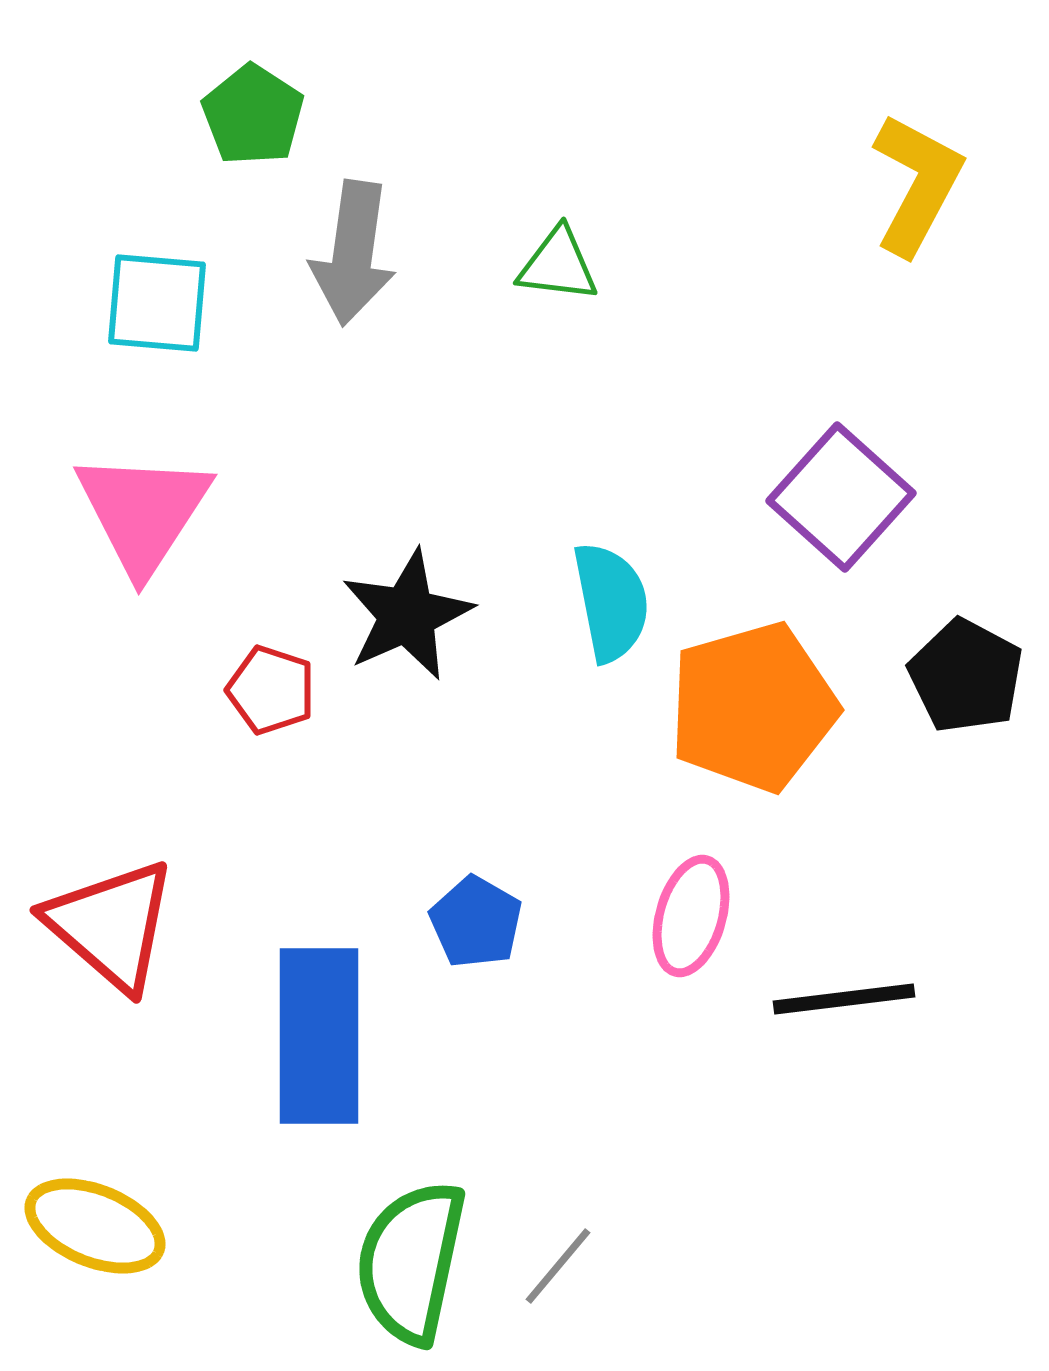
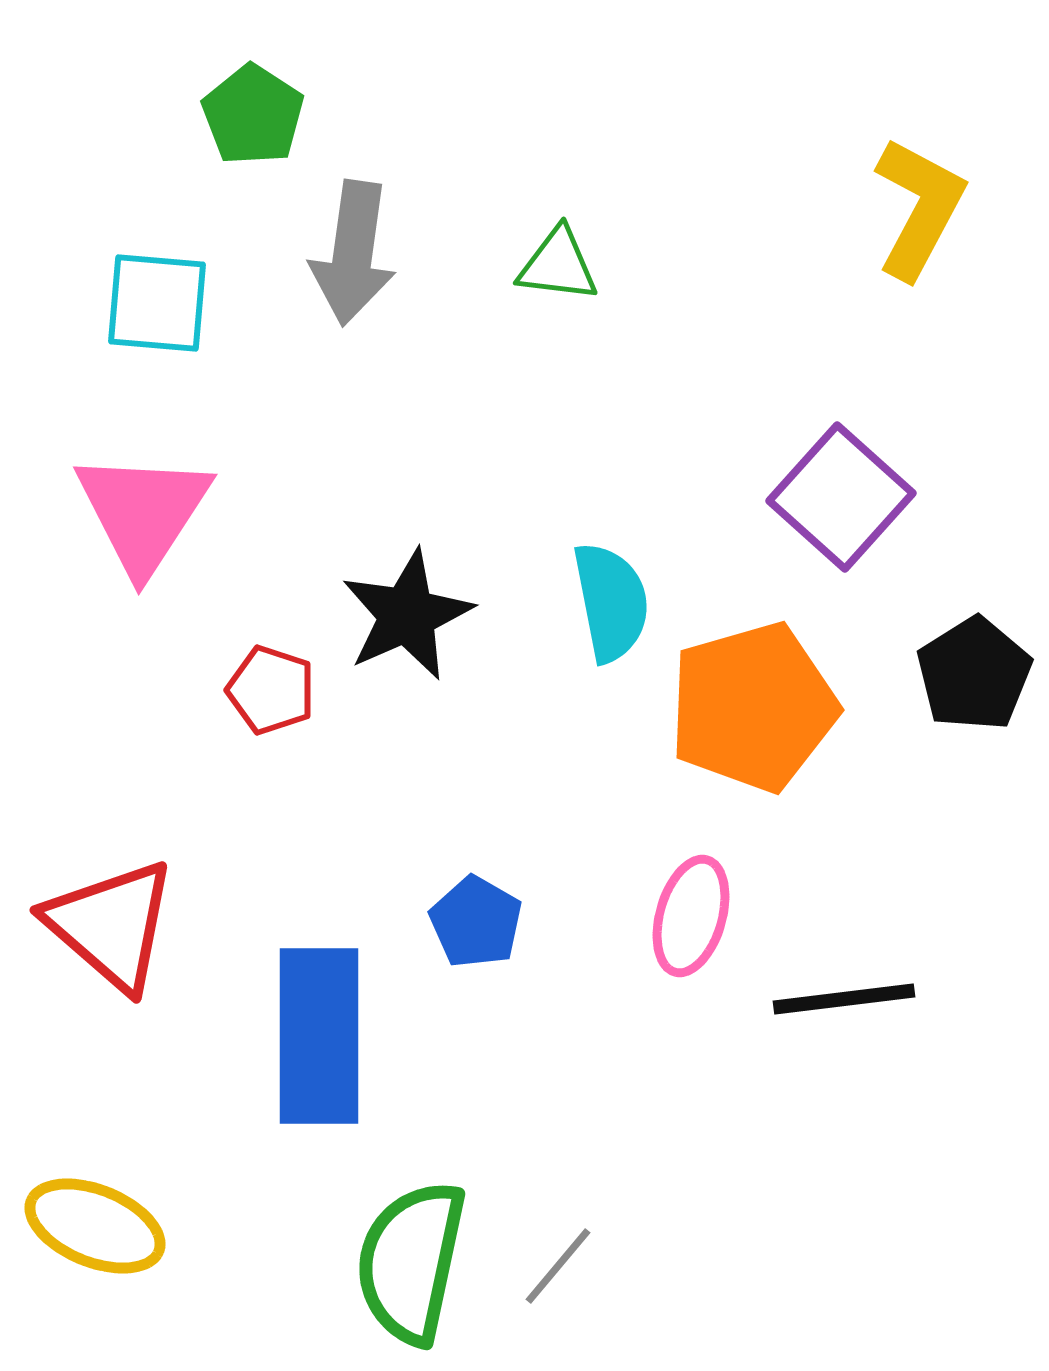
yellow L-shape: moved 2 px right, 24 px down
black pentagon: moved 8 px right, 2 px up; rotated 12 degrees clockwise
